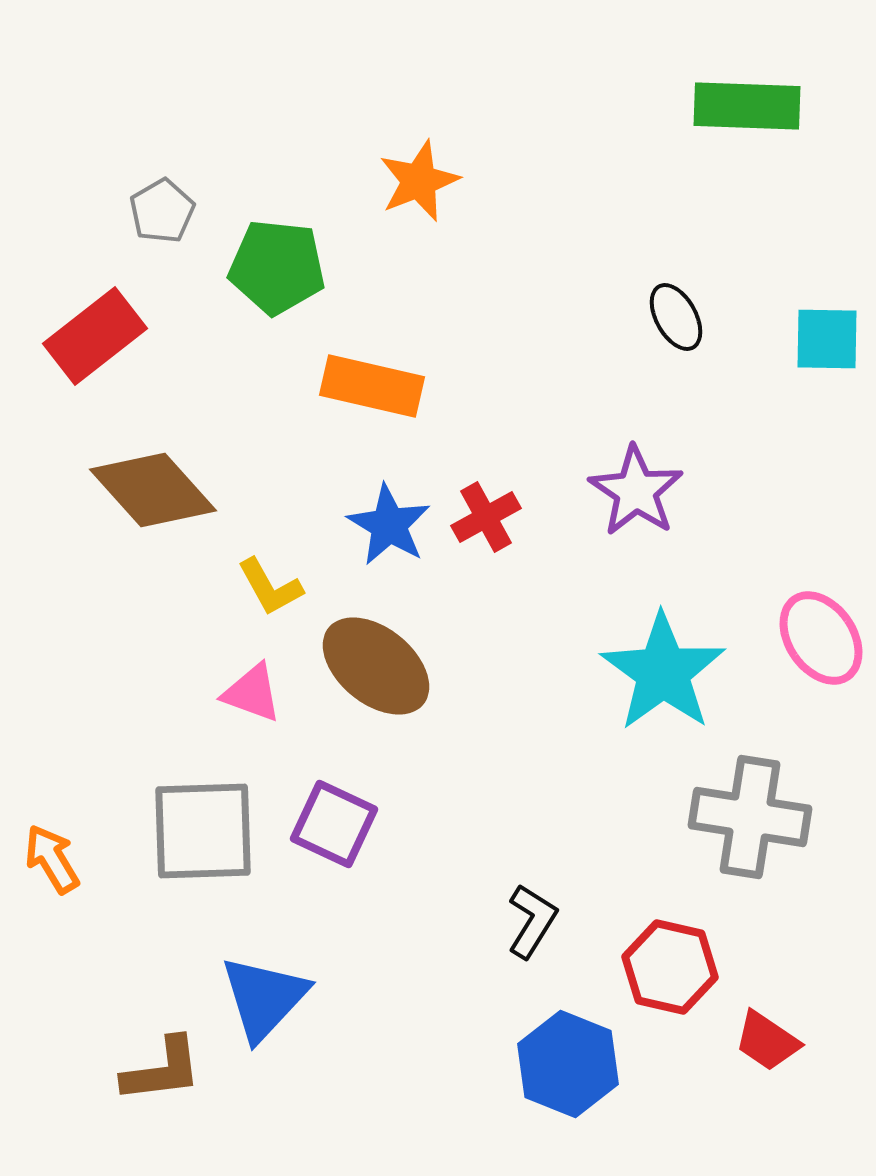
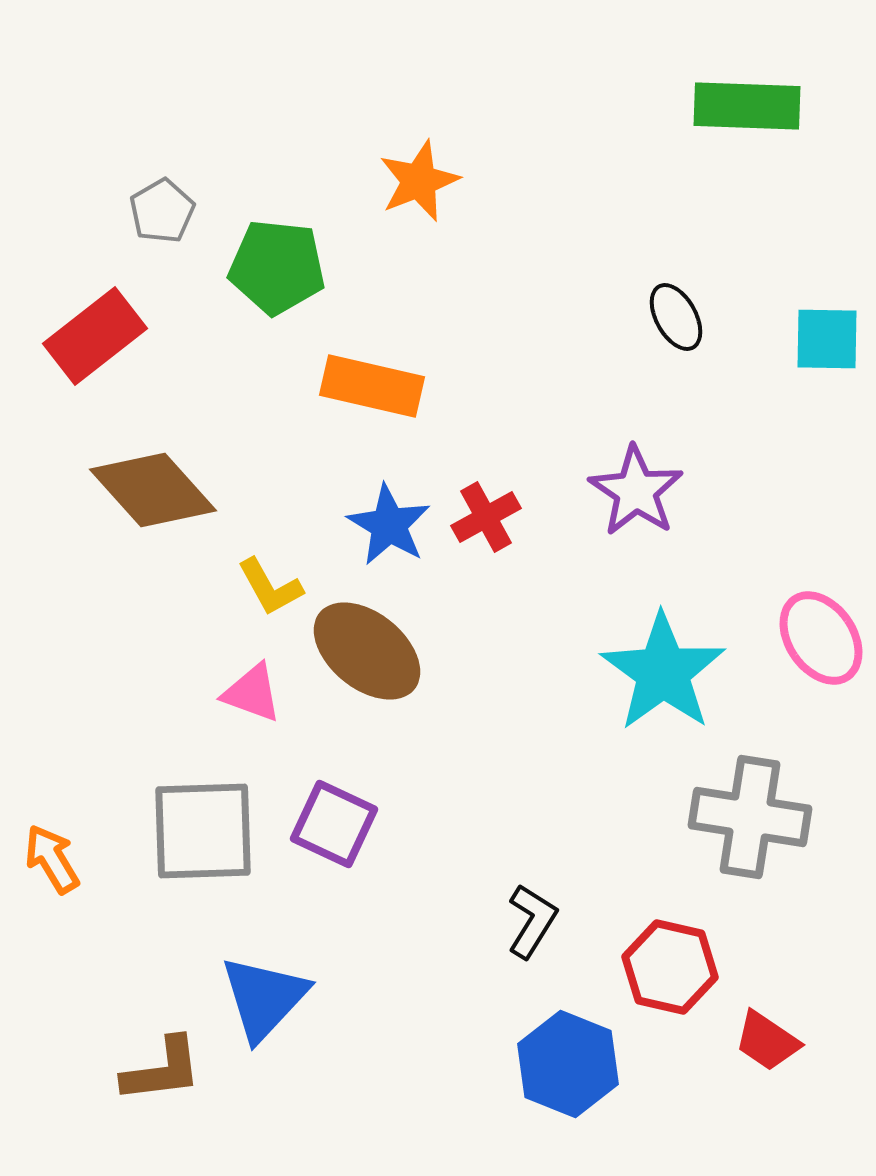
brown ellipse: moved 9 px left, 15 px up
